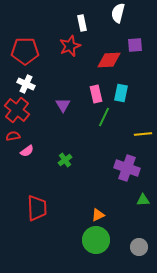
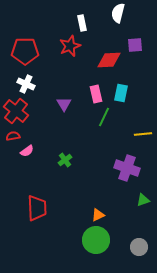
purple triangle: moved 1 px right, 1 px up
red cross: moved 1 px left, 1 px down
green triangle: rotated 16 degrees counterclockwise
